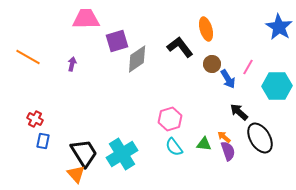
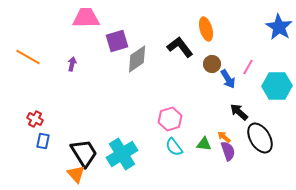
pink trapezoid: moved 1 px up
